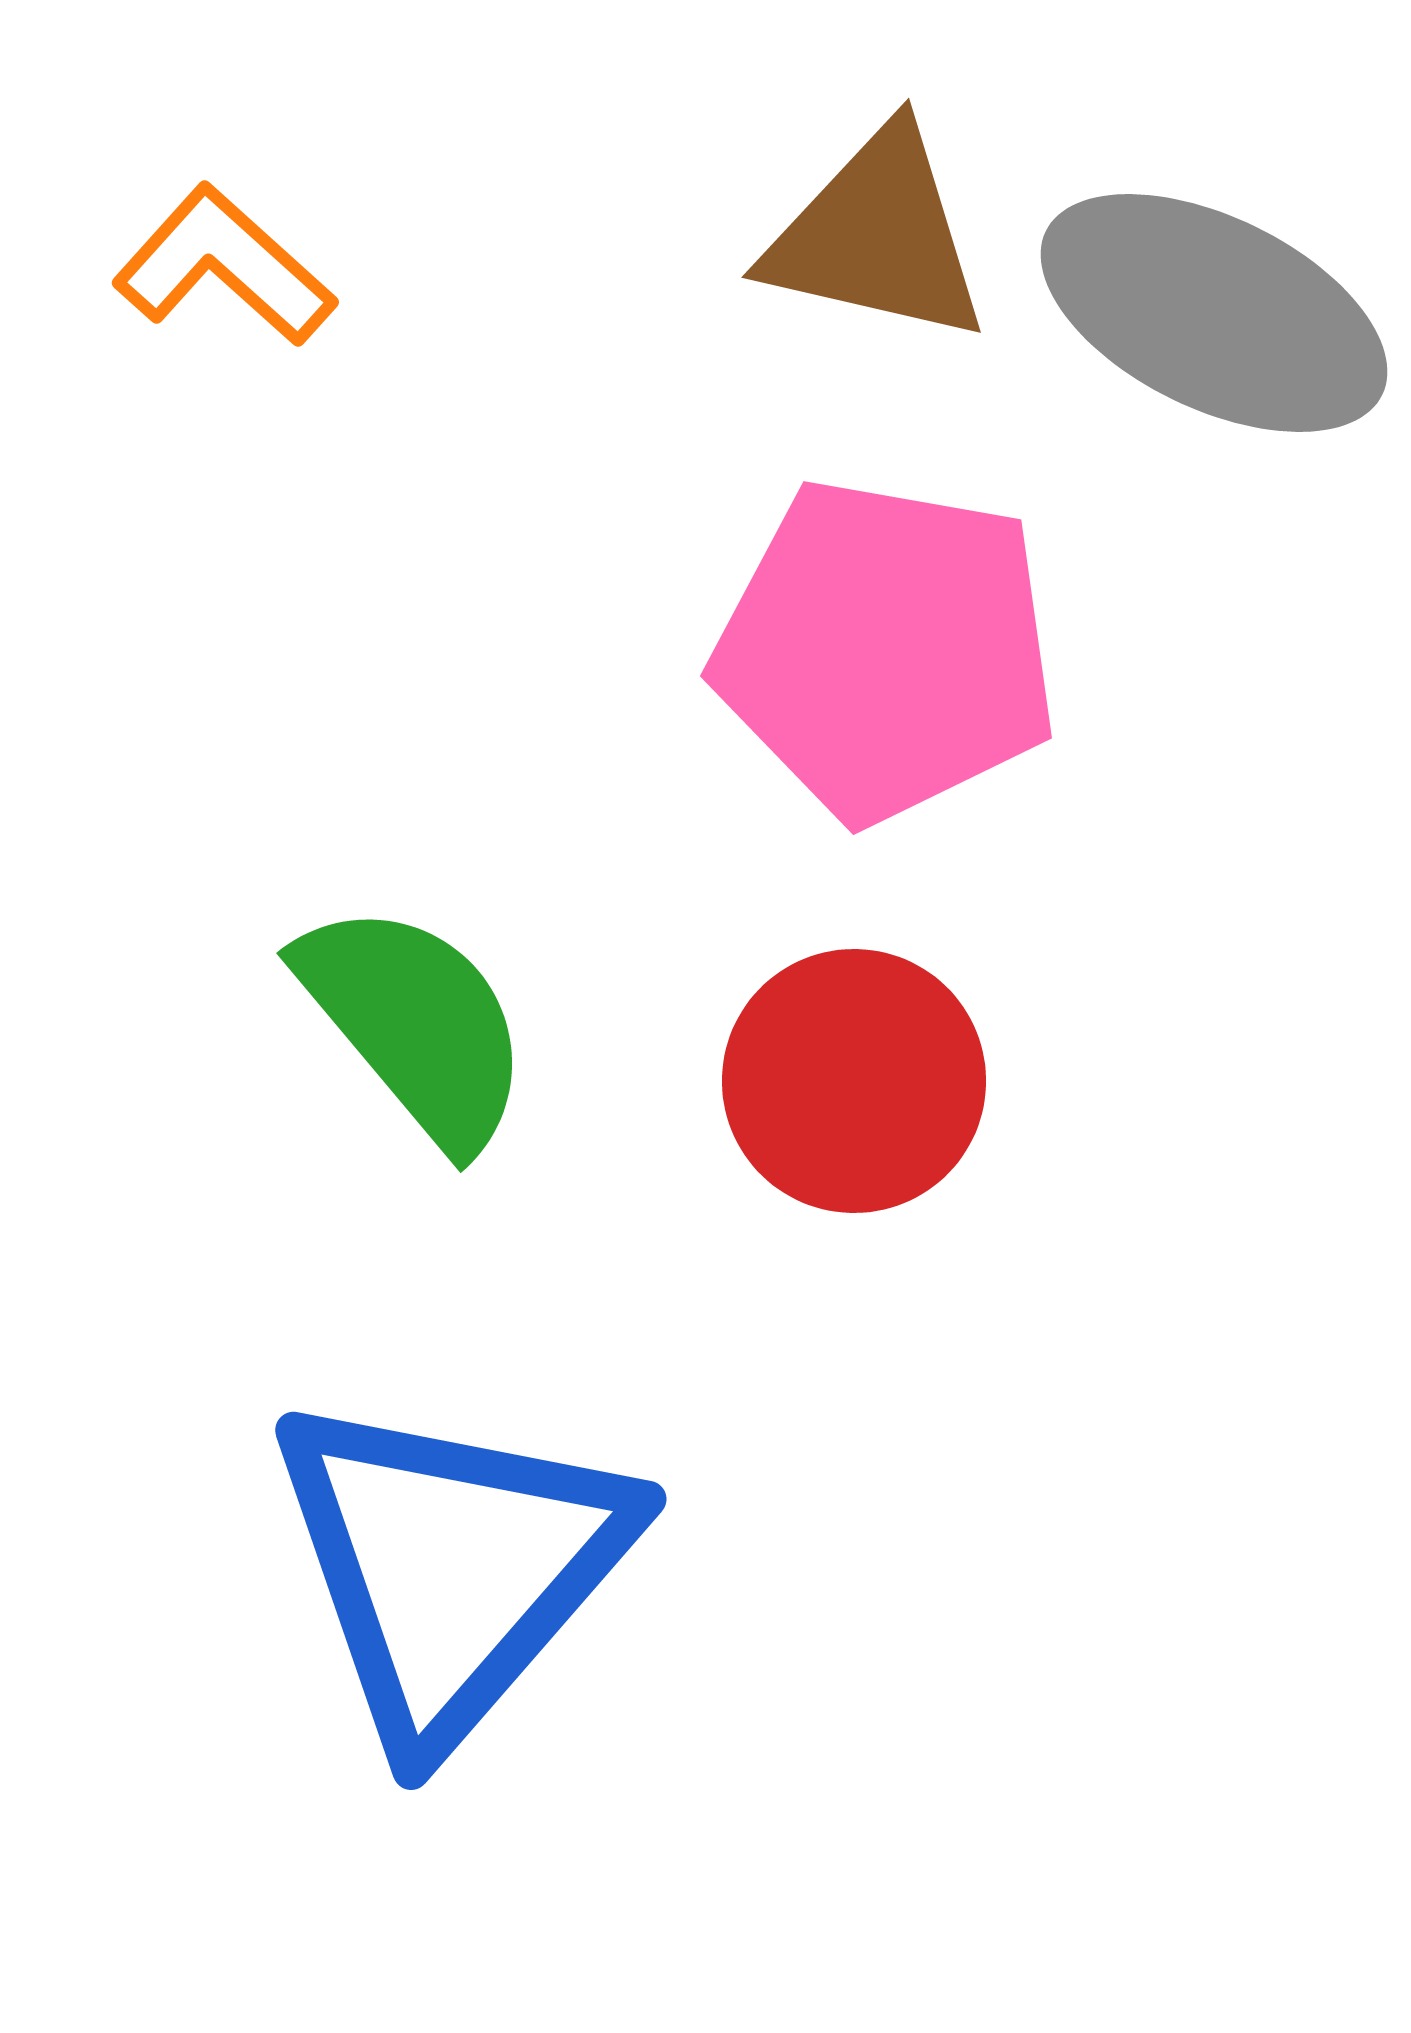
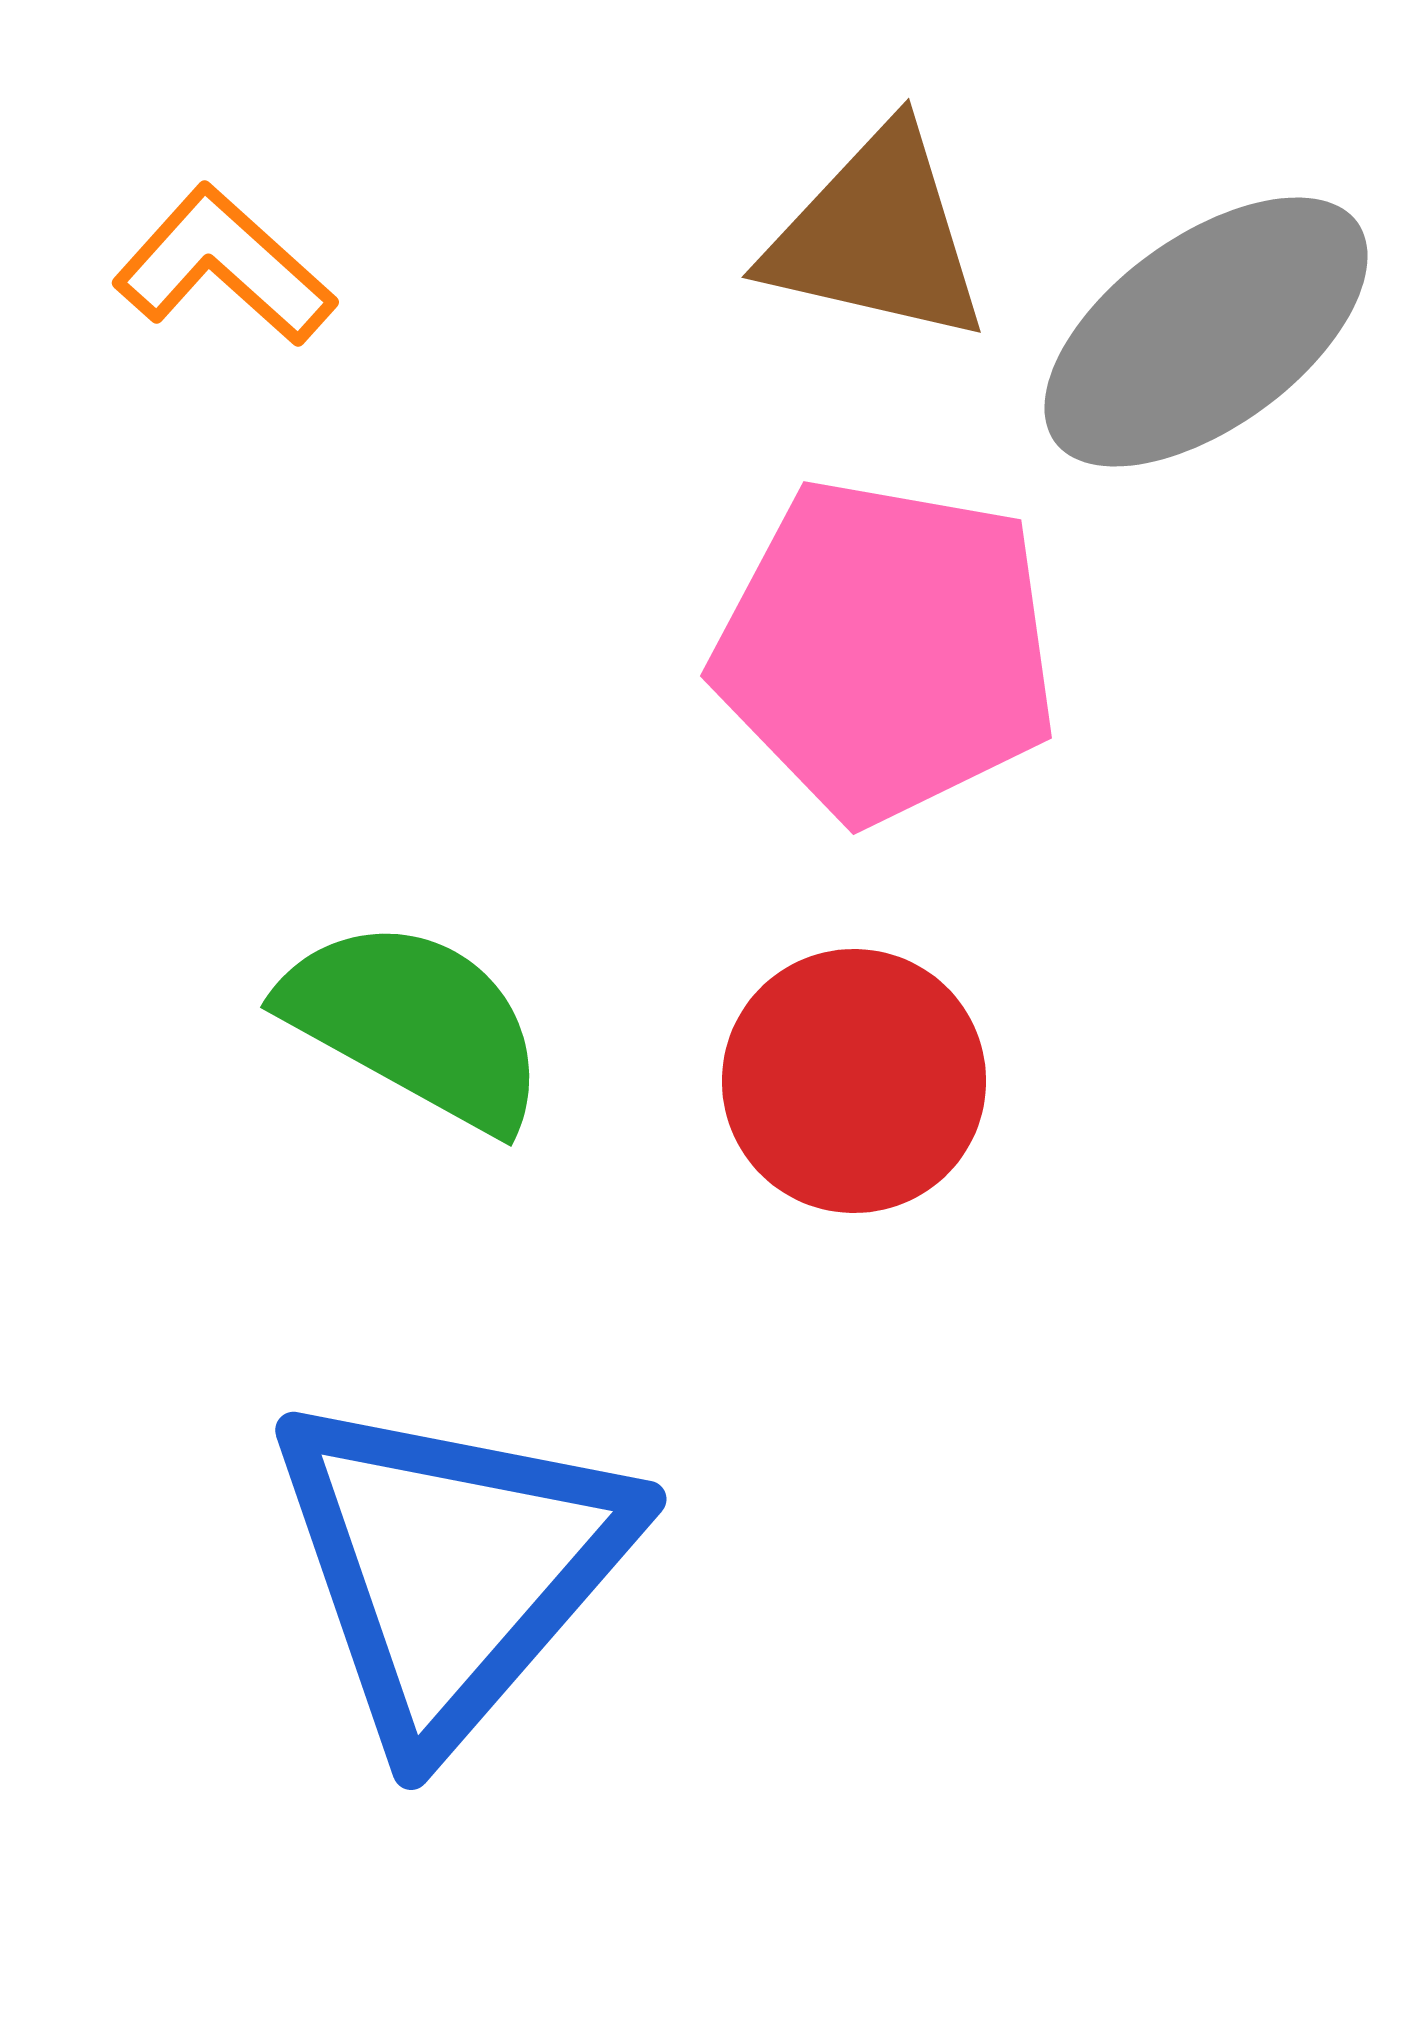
gray ellipse: moved 8 px left, 19 px down; rotated 62 degrees counterclockwise
green semicircle: rotated 21 degrees counterclockwise
